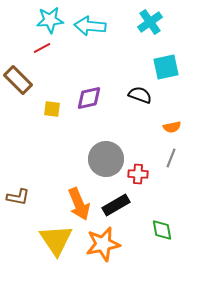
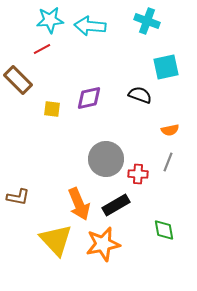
cyan cross: moved 3 px left, 1 px up; rotated 35 degrees counterclockwise
red line: moved 1 px down
orange semicircle: moved 2 px left, 3 px down
gray line: moved 3 px left, 4 px down
green diamond: moved 2 px right
yellow triangle: rotated 9 degrees counterclockwise
